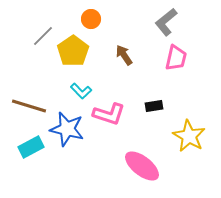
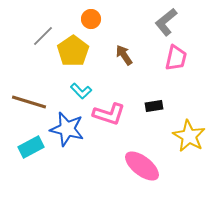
brown line: moved 4 px up
